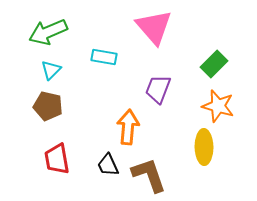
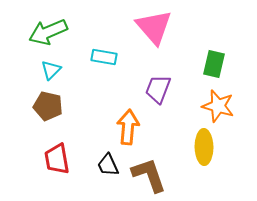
green rectangle: rotated 32 degrees counterclockwise
